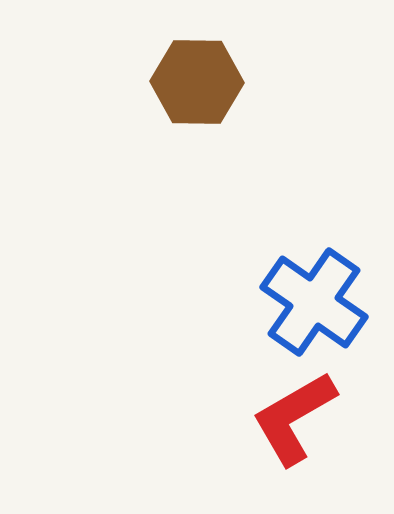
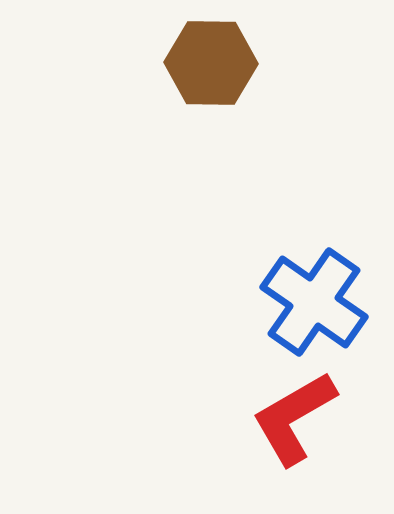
brown hexagon: moved 14 px right, 19 px up
